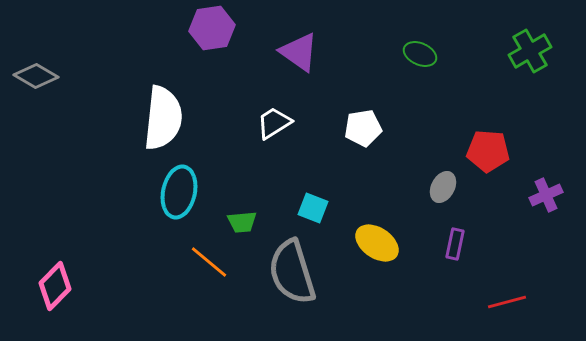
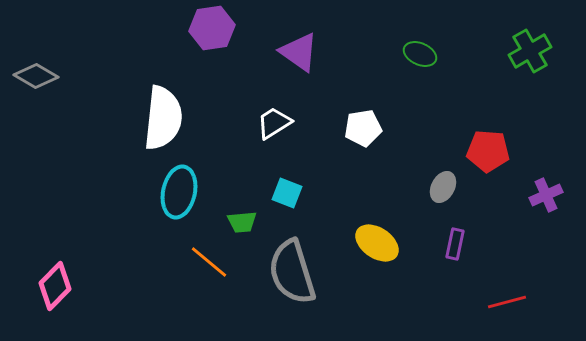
cyan square: moved 26 px left, 15 px up
